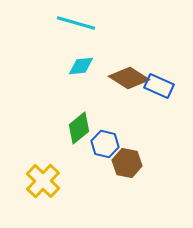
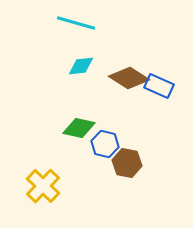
green diamond: rotated 52 degrees clockwise
yellow cross: moved 5 px down
